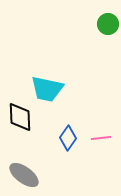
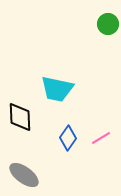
cyan trapezoid: moved 10 px right
pink line: rotated 24 degrees counterclockwise
